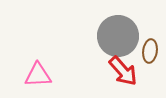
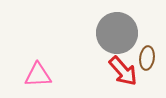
gray circle: moved 1 px left, 3 px up
brown ellipse: moved 3 px left, 7 px down
